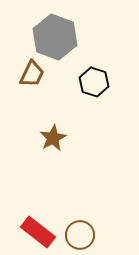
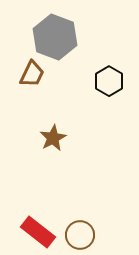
black hexagon: moved 15 px right, 1 px up; rotated 12 degrees clockwise
